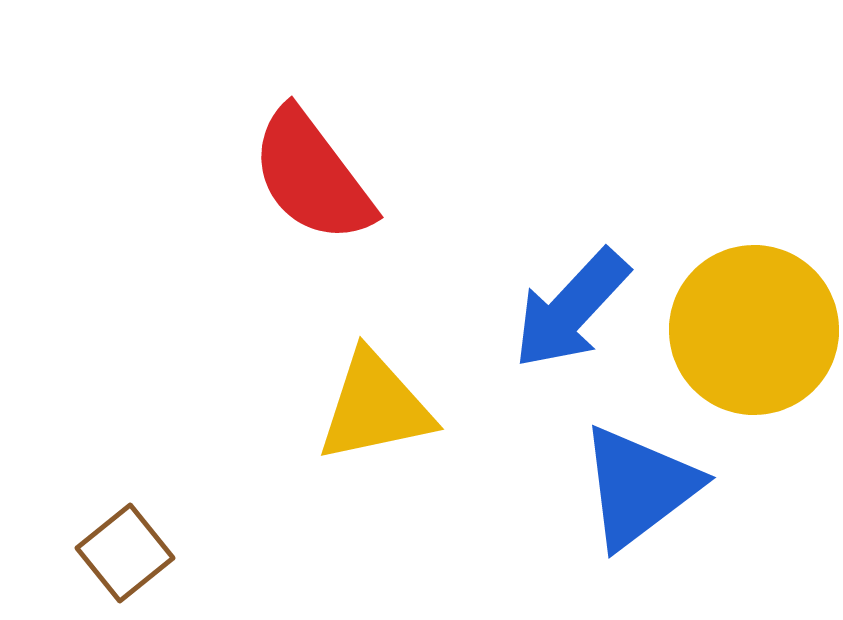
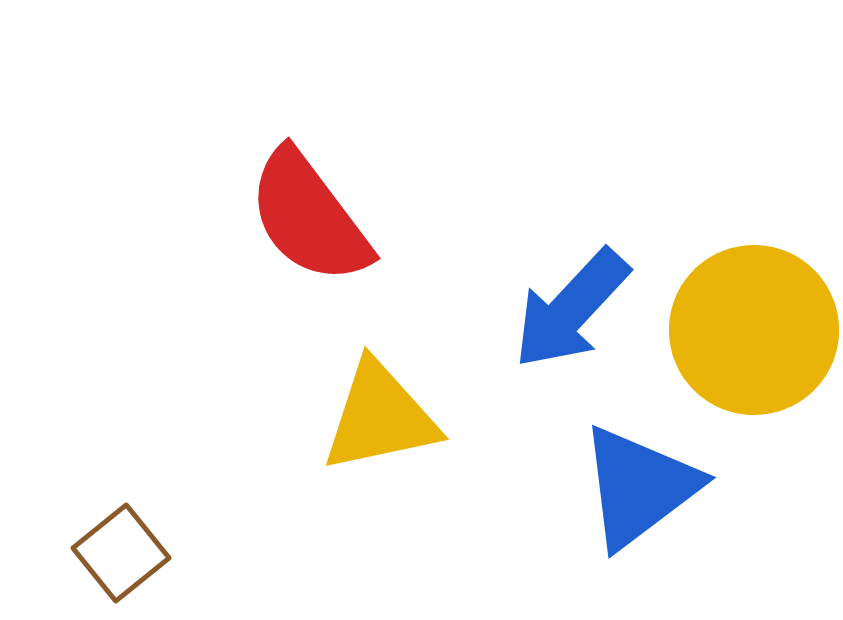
red semicircle: moved 3 px left, 41 px down
yellow triangle: moved 5 px right, 10 px down
brown square: moved 4 px left
